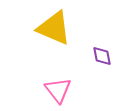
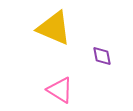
pink triangle: moved 2 px right; rotated 20 degrees counterclockwise
